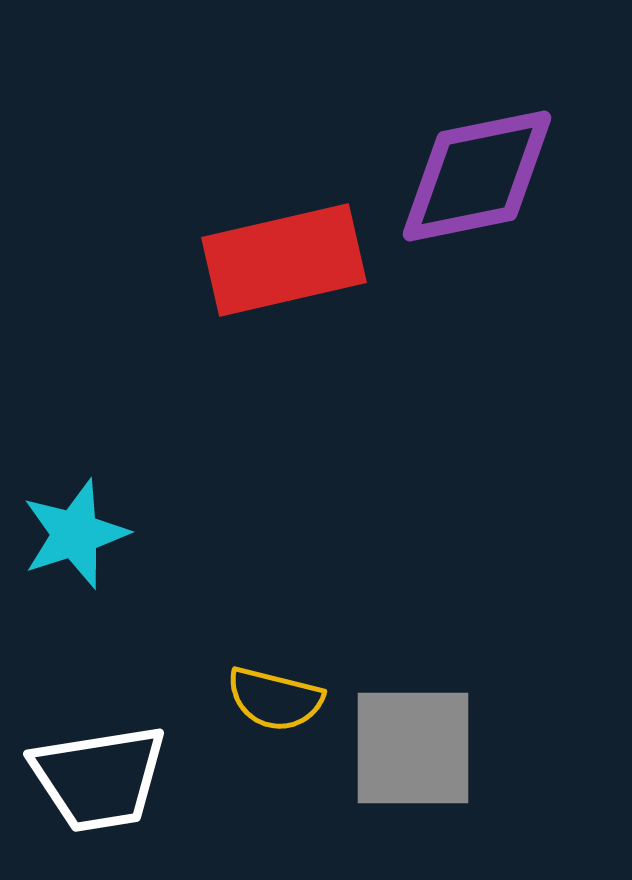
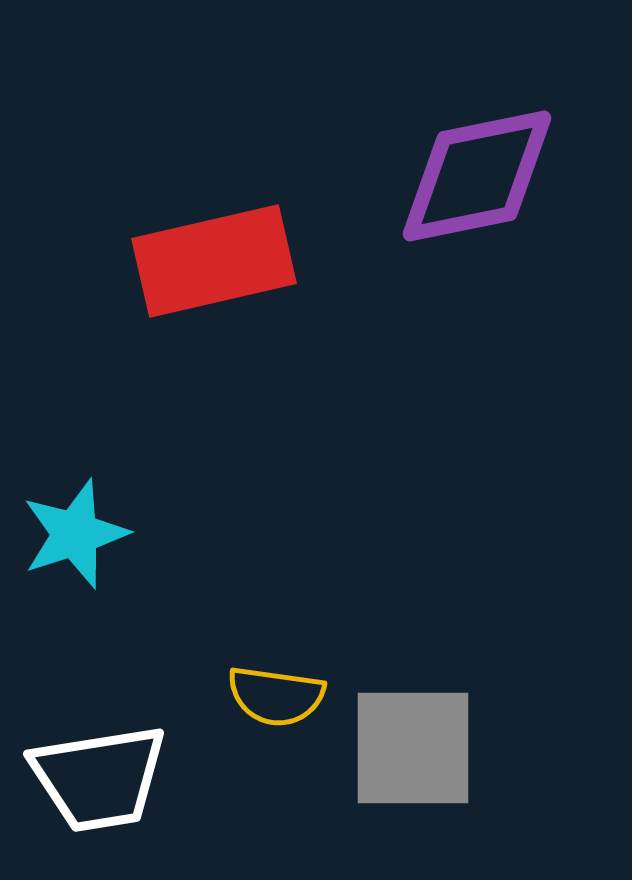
red rectangle: moved 70 px left, 1 px down
yellow semicircle: moved 1 px right, 3 px up; rotated 6 degrees counterclockwise
